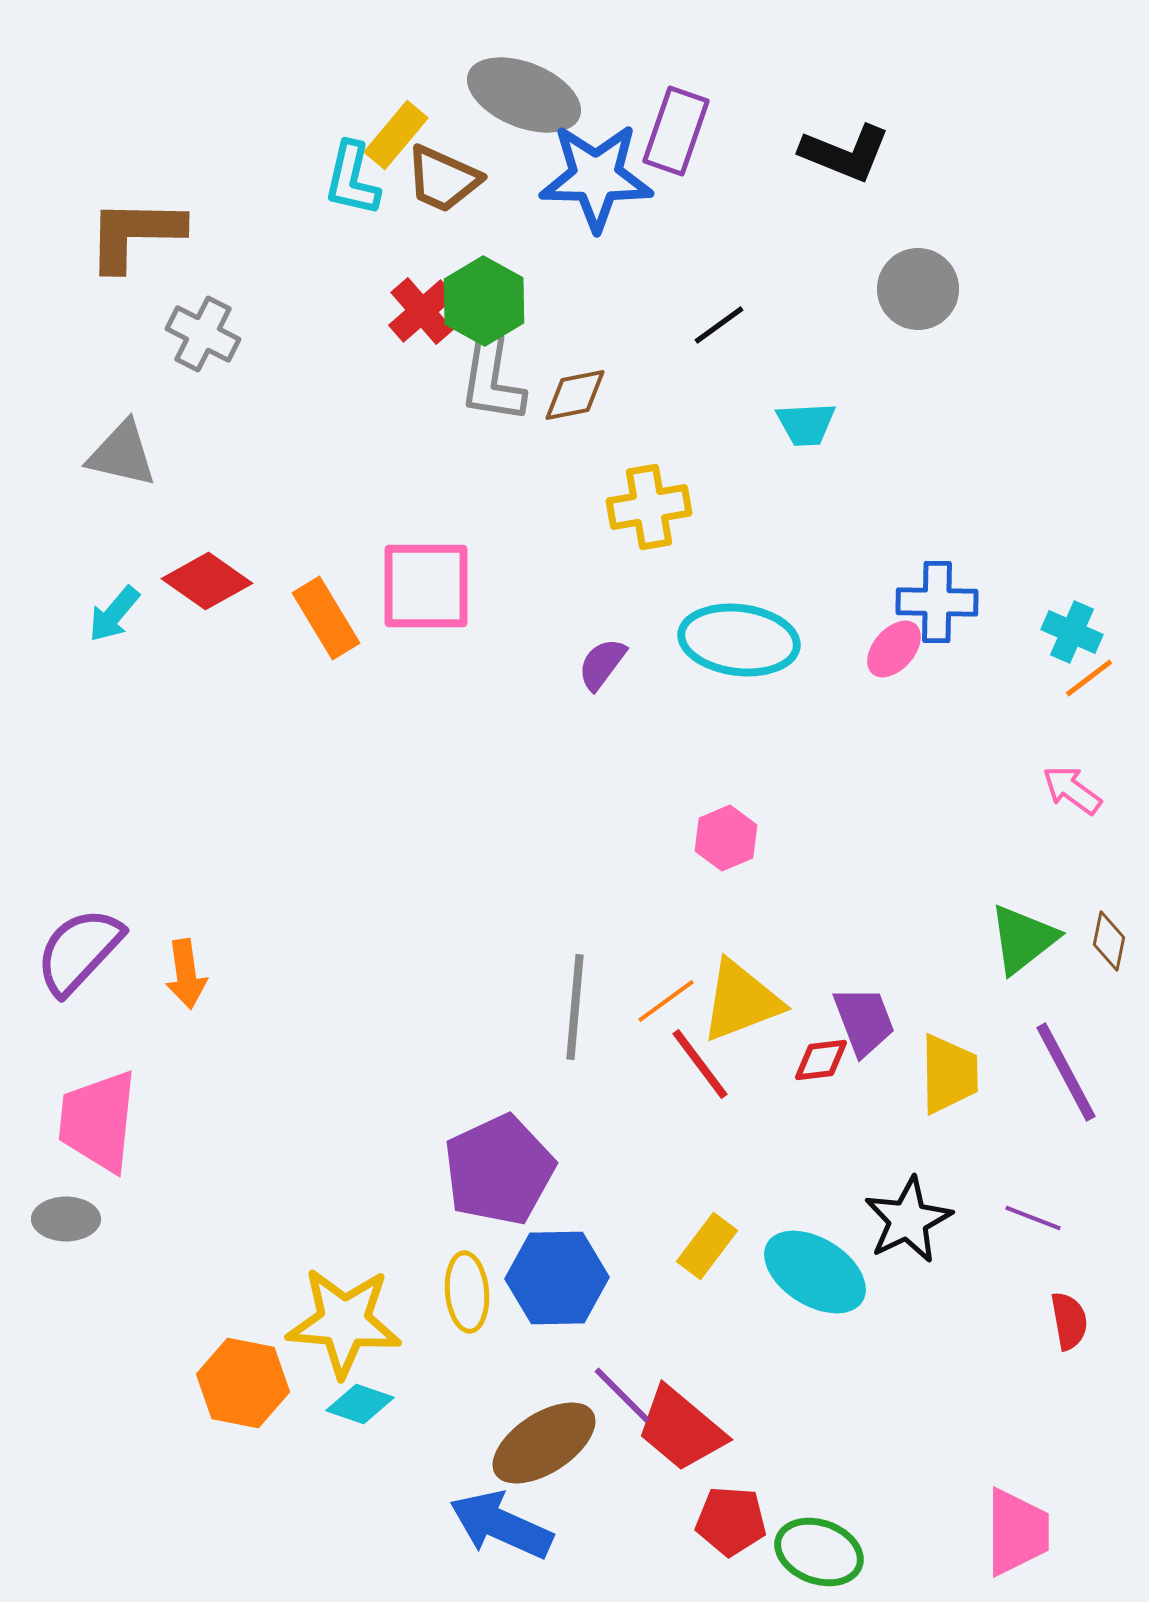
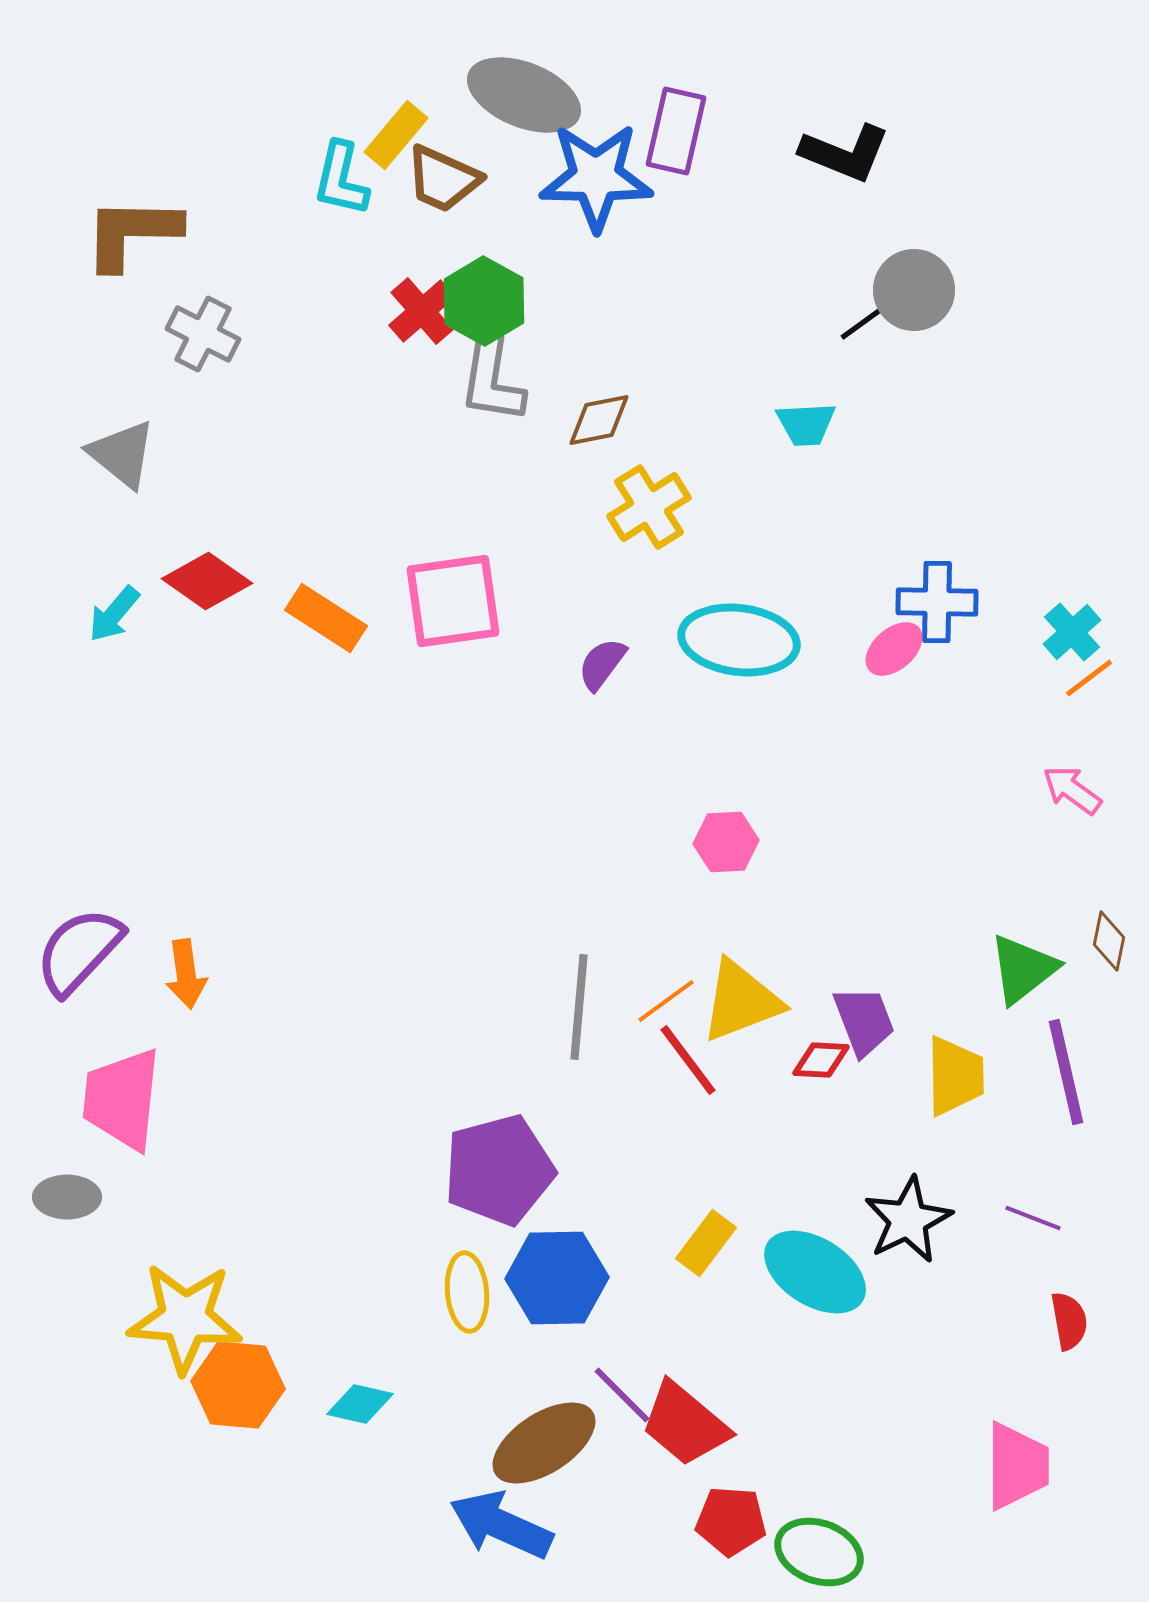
purple rectangle at (676, 131): rotated 6 degrees counterclockwise
cyan L-shape at (352, 179): moved 11 px left
brown L-shape at (135, 234): moved 3 px left, 1 px up
gray circle at (918, 289): moved 4 px left, 1 px down
black line at (719, 325): moved 146 px right, 4 px up
brown diamond at (575, 395): moved 24 px right, 25 px down
gray triangle at (122, 454): rotated 26 degrees clockwise
yellow cross at (649, 507): rotated 22 degrees counterclockwise
pink square at (426, 586): moved 27 px right, 15 px down; rotated 8 degrees counterclockwise
orange rectangle at (326, 618): rotated 26 degrees counterclockwise
cyan cross at (1072, 632): rotated 24 degrees clockwise
pink ellipse at (894, 649): rotated 8 degrees clockwise
pink hexagon at (726, 838): moved 4 px down; rotated 20 degrees clockwise
green triangle at (1023, 939): moved 30 px down
gray line at (575, 1007): moved 4 px right
red diamond at (821, 1060): rotated 10 degrees clockwise
red line at (700, 1064): moved 12 px left, 4 px up
purple line at (1066, 1072): rotated 15 degrees clockwise
yellow trapezoid at (949, 1074): moved 6 px right, 2 px down
pink trapezoid at (98, 1121): moved 24 px right, 22 px up
purple pentagon at (499, 1170): rotated 10 degrees clockwise
gray ellipse at (66, 1219): moved 1 px right, 22 px up
yellow rectangle at (707, 1246): moved 1 px left, 3 px up
yellow star at (344, 1322): moved 159 px left, 4 px up
orange hexagon at (243, 1383): moved 5 px left, 2 px down; rotated 6 degrees counterclockwise
cyan diamond at (360, 1404): rotated 6 degrees counterclockwise
red trapezoid at (681, 1429): moved 4 px right, 5 px up
pink trapezoid at (1017, 1532): moved 66 px up
